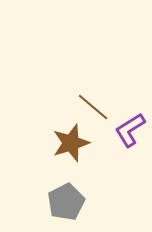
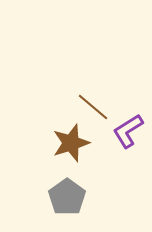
purple L-shape: moved 2 px left, 1 px down
gray pentagon: moved 1 px right, 5 px up; rotated 9 degrees counterclockwise
